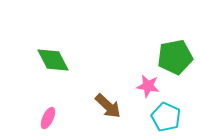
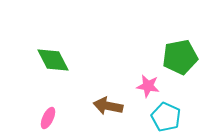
green pentagon: moved 5 px right
brown arrow: rotated 148 degrees clockwise
